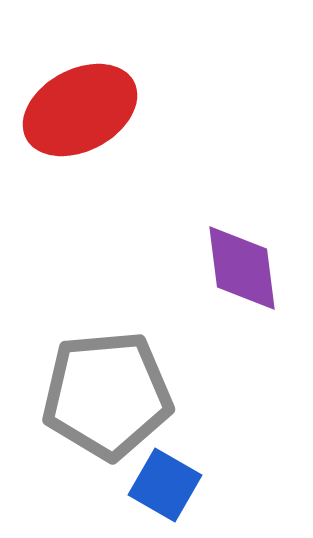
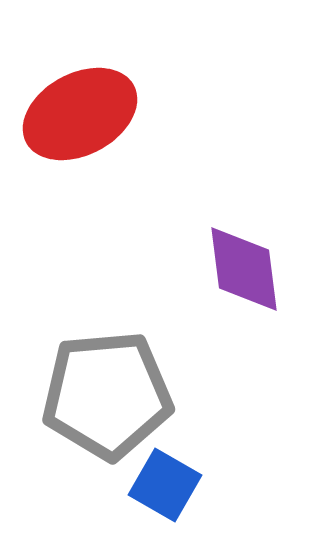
red ellipse: moved 4 px down
purple diamond: moved 2 px right, 1 px down
